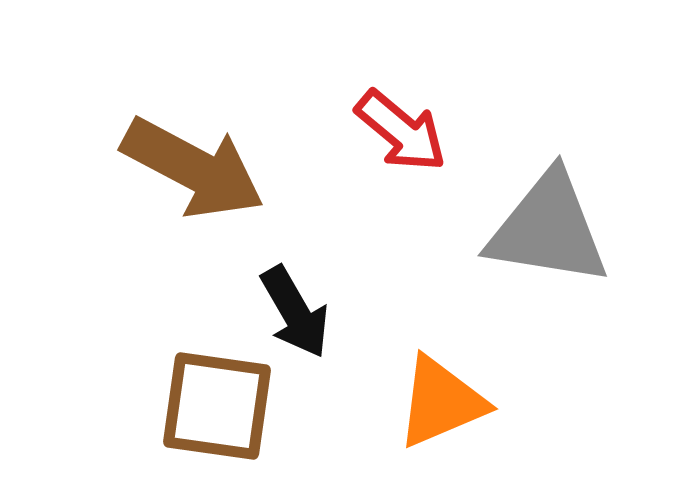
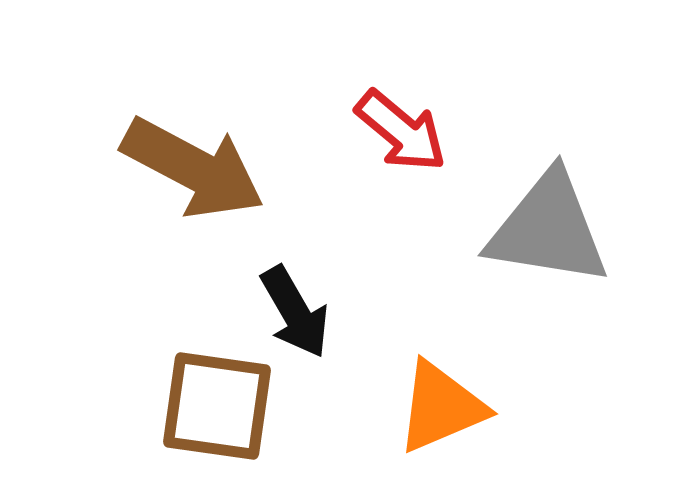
orange triangle: moved 5 px down
